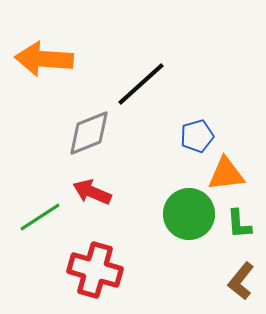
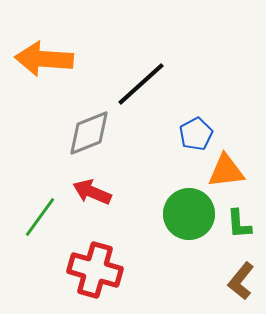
blue pentagon: moved 1 px left, 2 px up; rotated 12 degrees counterclockwise
orange triangle: moved 3 px up
green line: rotated 21 degrees counterclockwise
